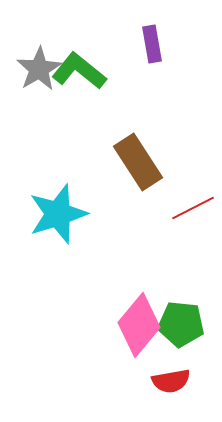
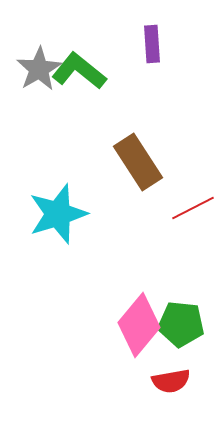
purple rectangle: rotated 6 degrees clockwise
